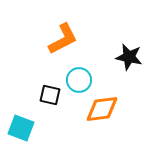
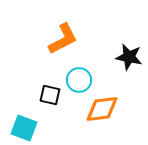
cyan square: moved 3 px right
